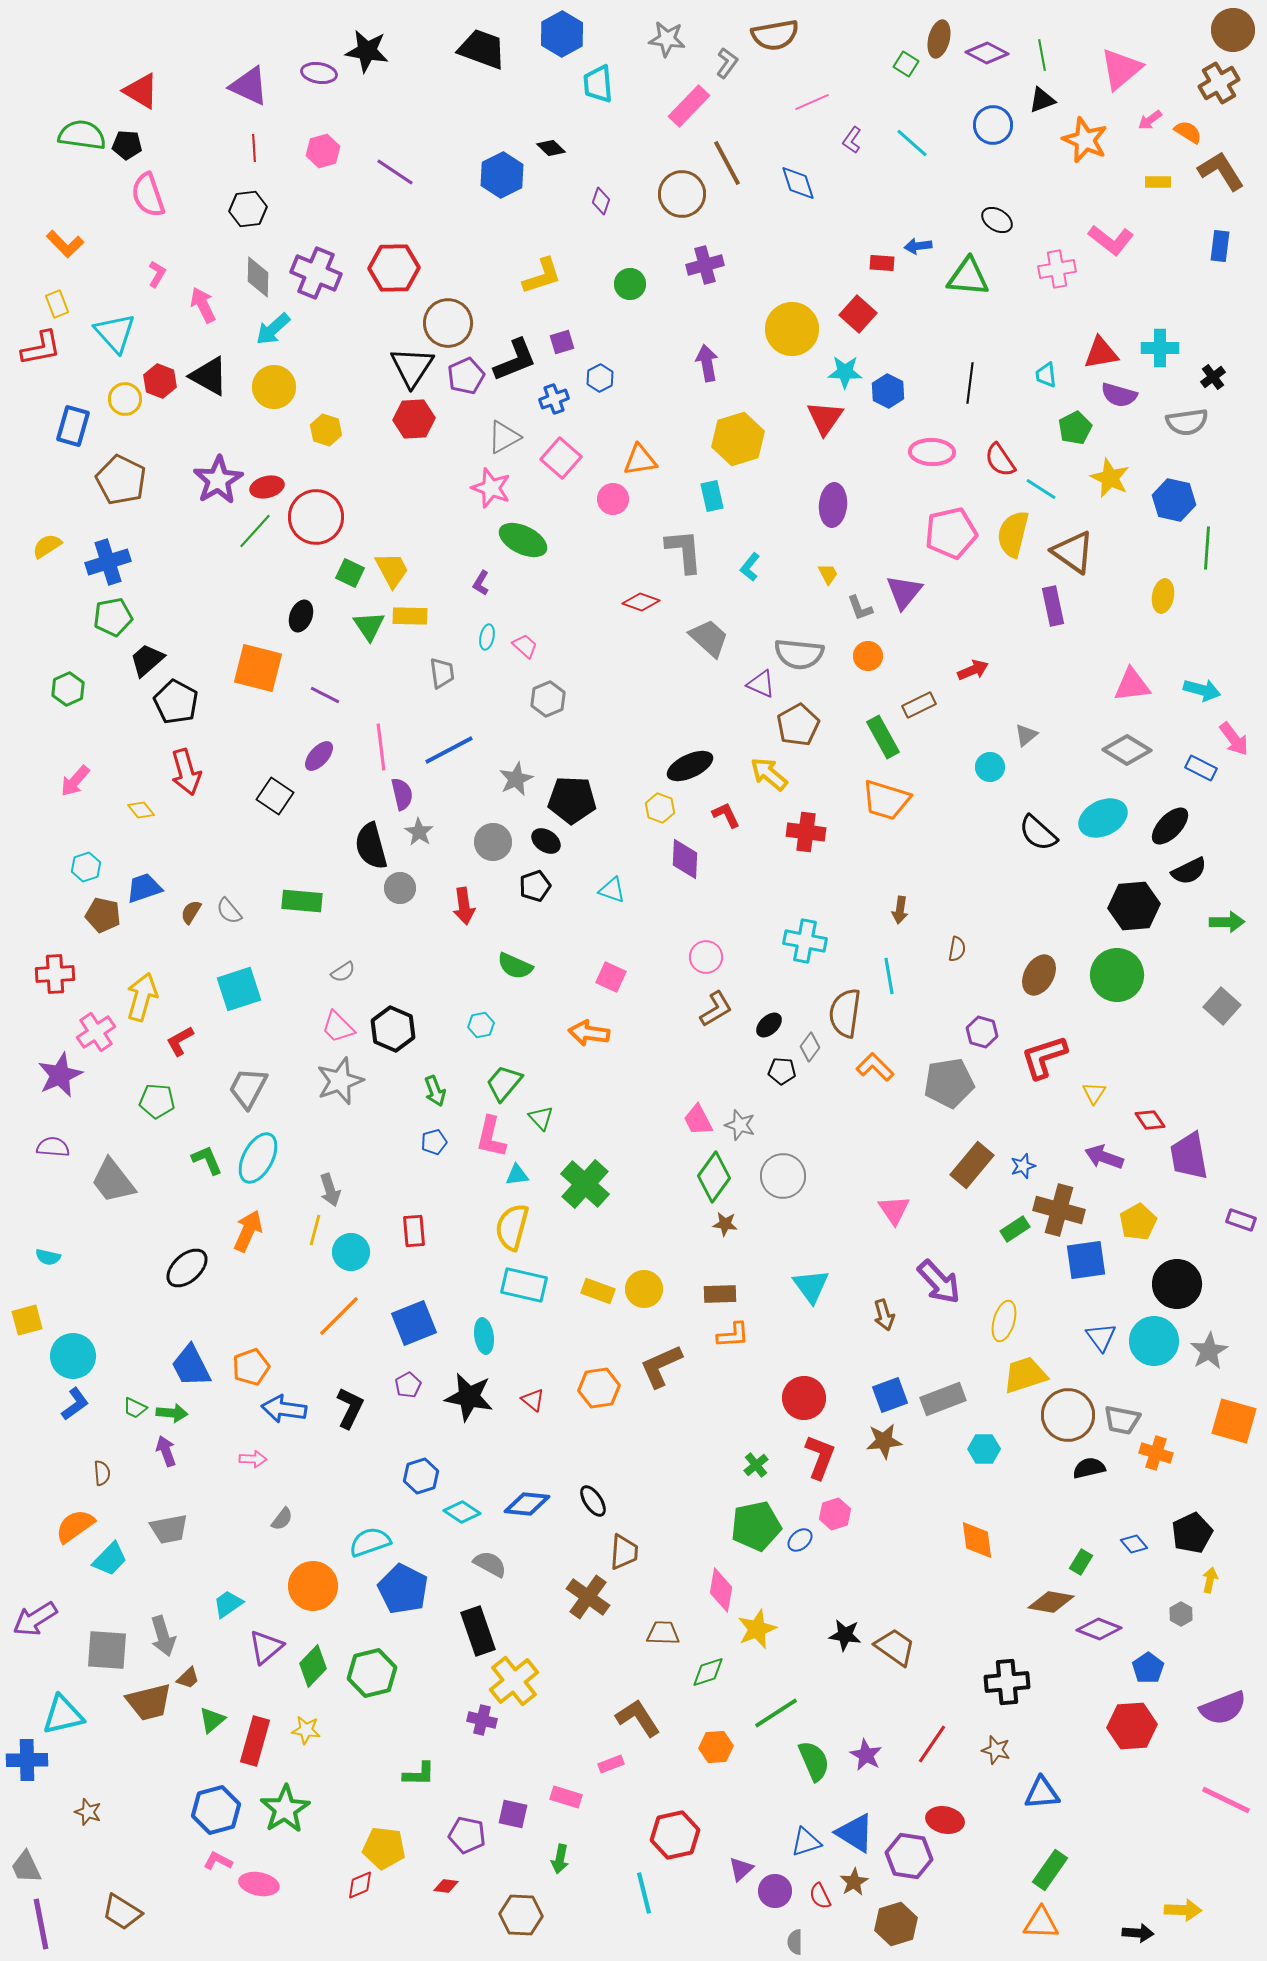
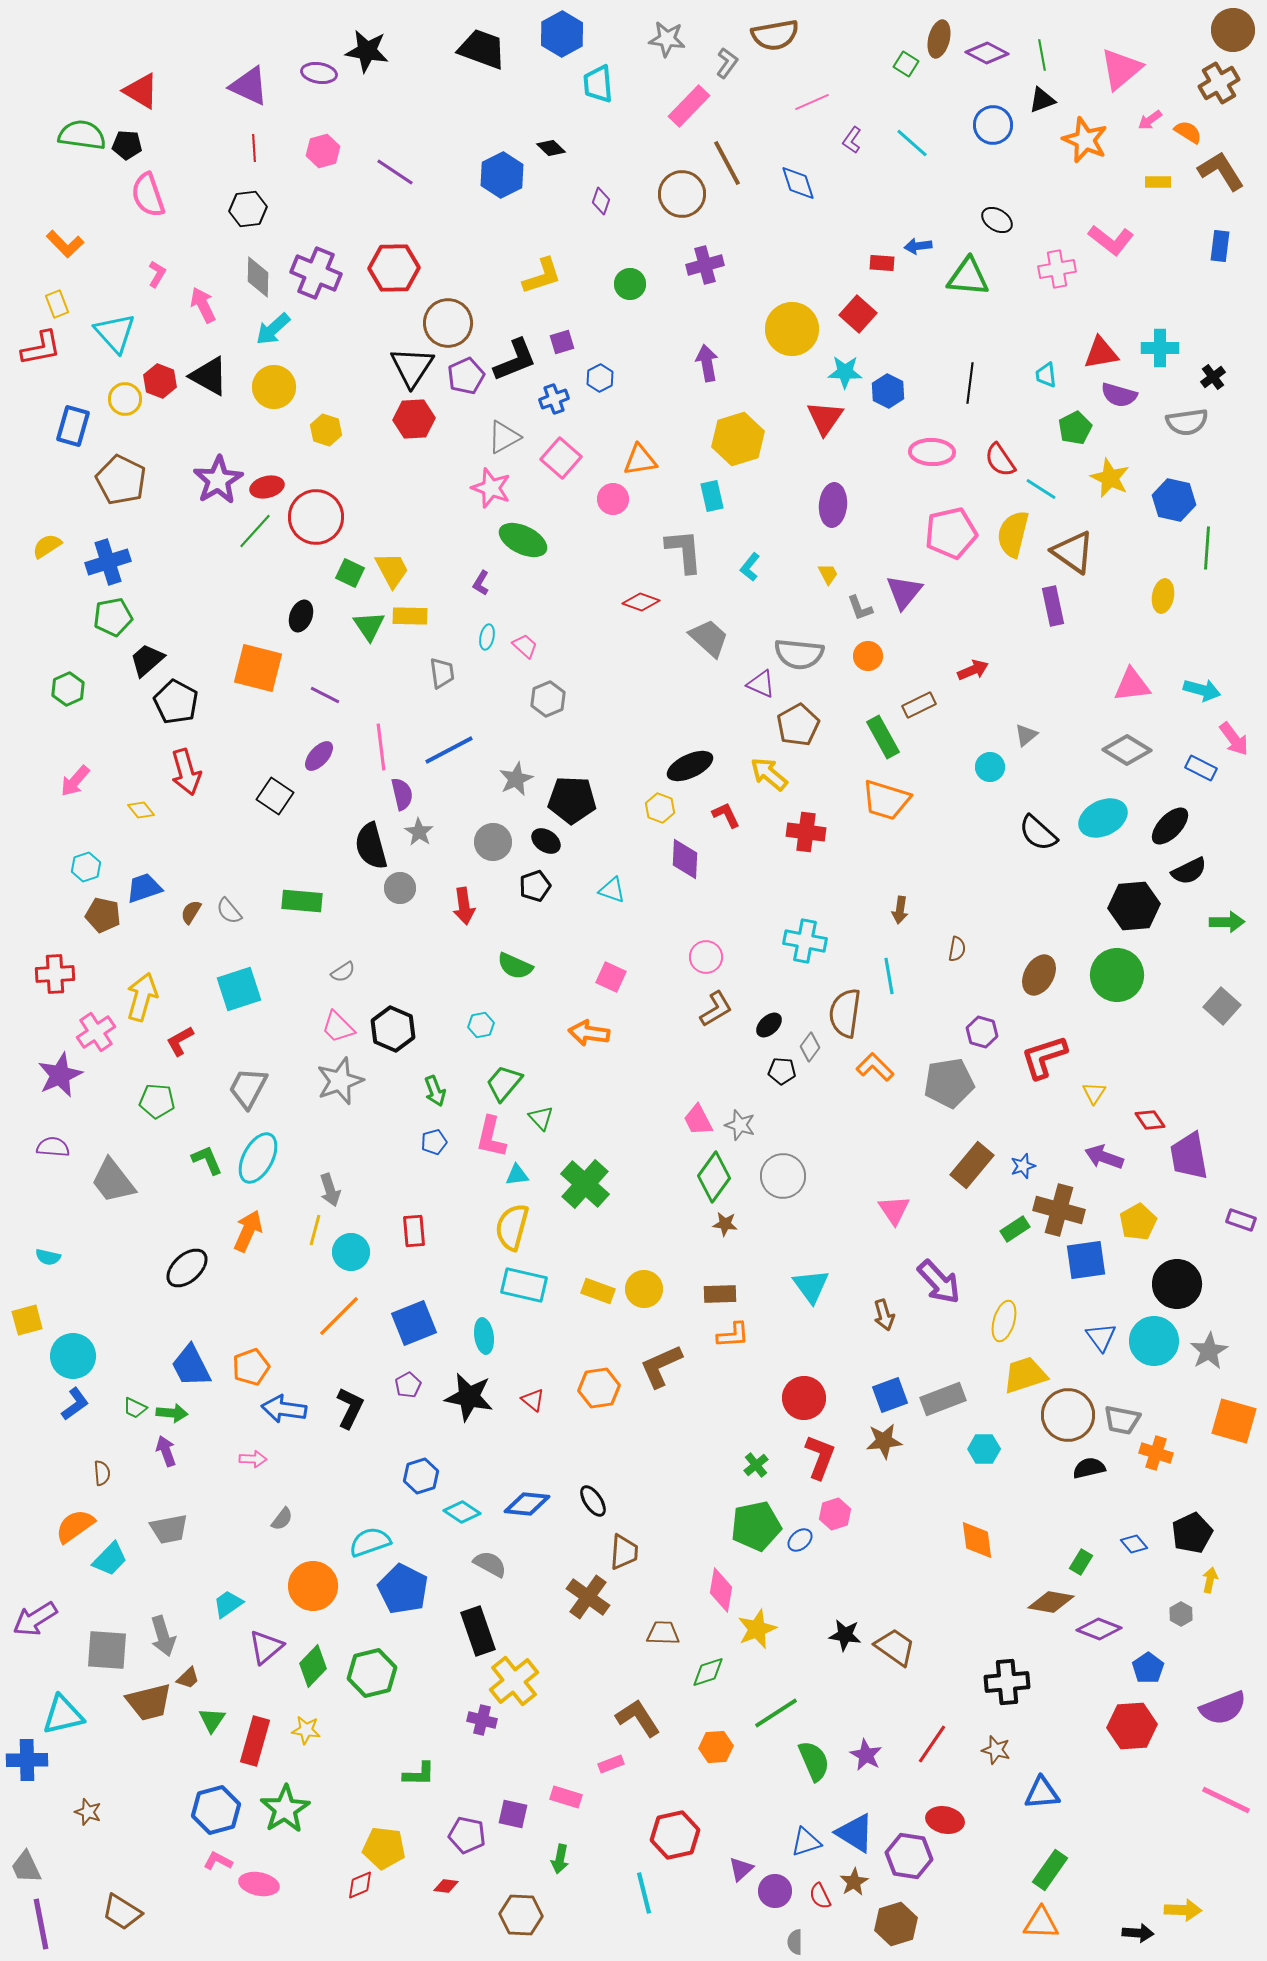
green triangle at (212, 1720): rotated 16 degrees counterclockwise
